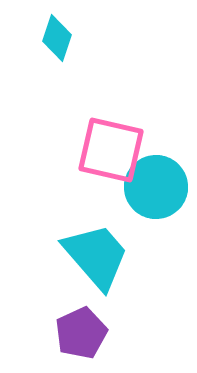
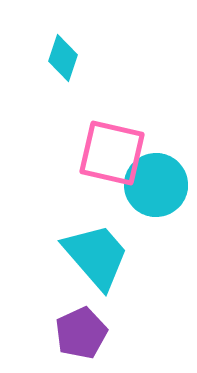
cyan diamond: moved 6 px right, 20 px down
pink square: moved 1 px right, 3 px down
cyan circle: moved 2 px up
